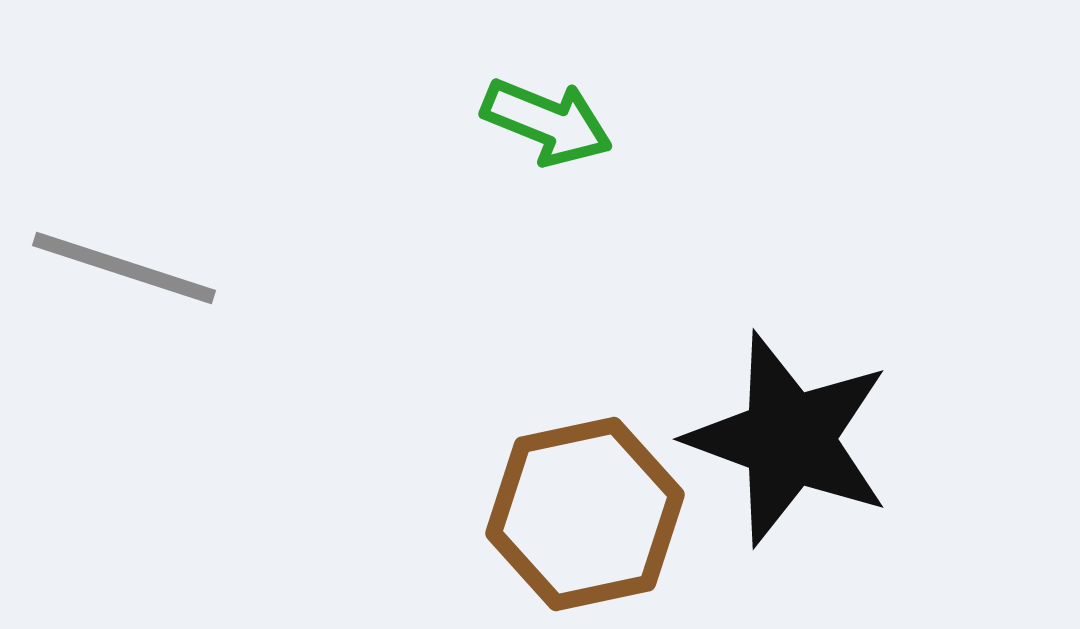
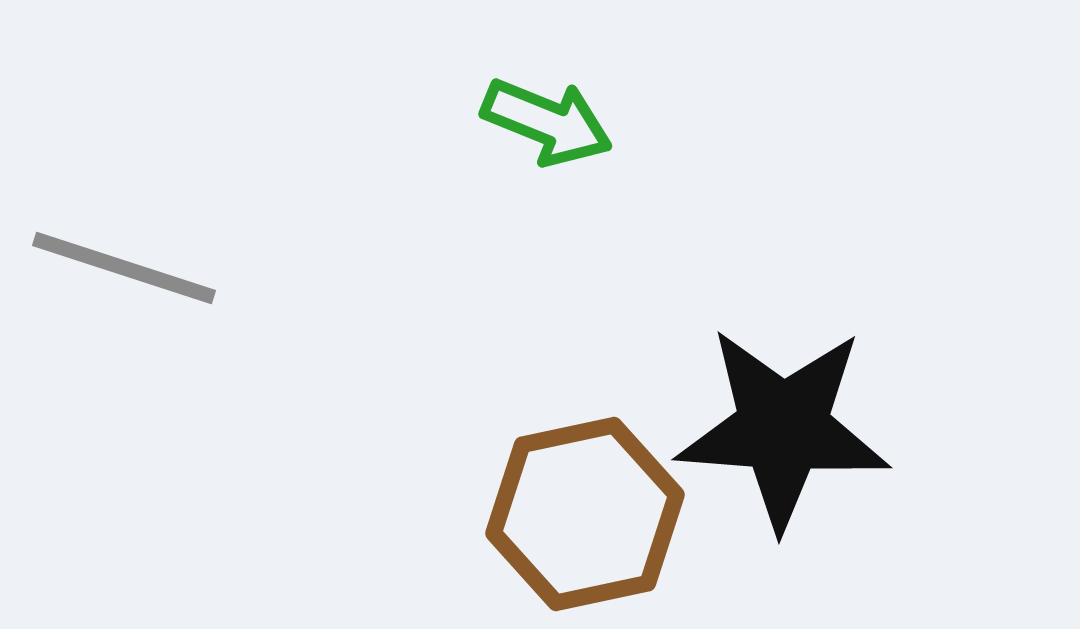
black star: moved 6 px left, 11 px up; rotated 16 degrees counterclockwise
